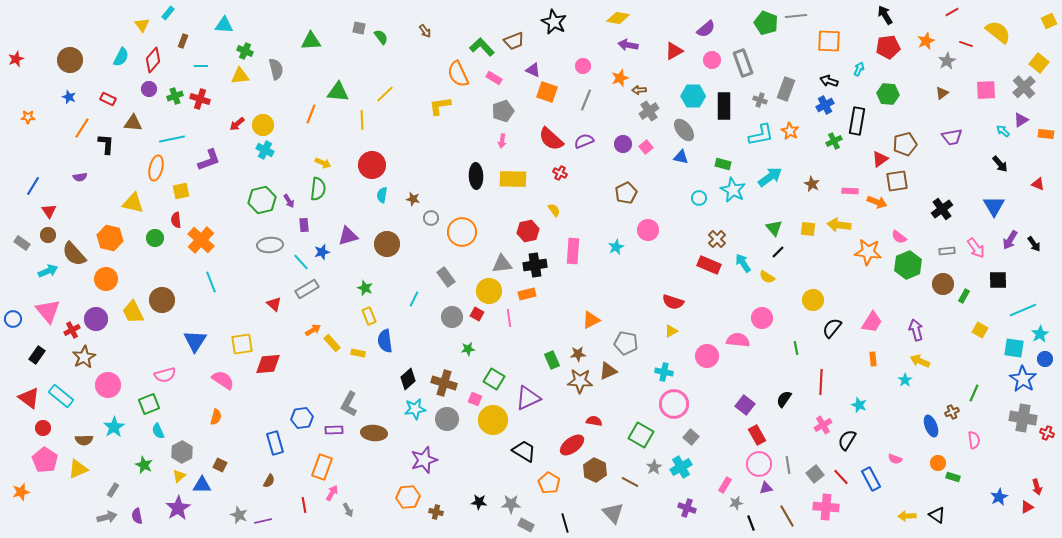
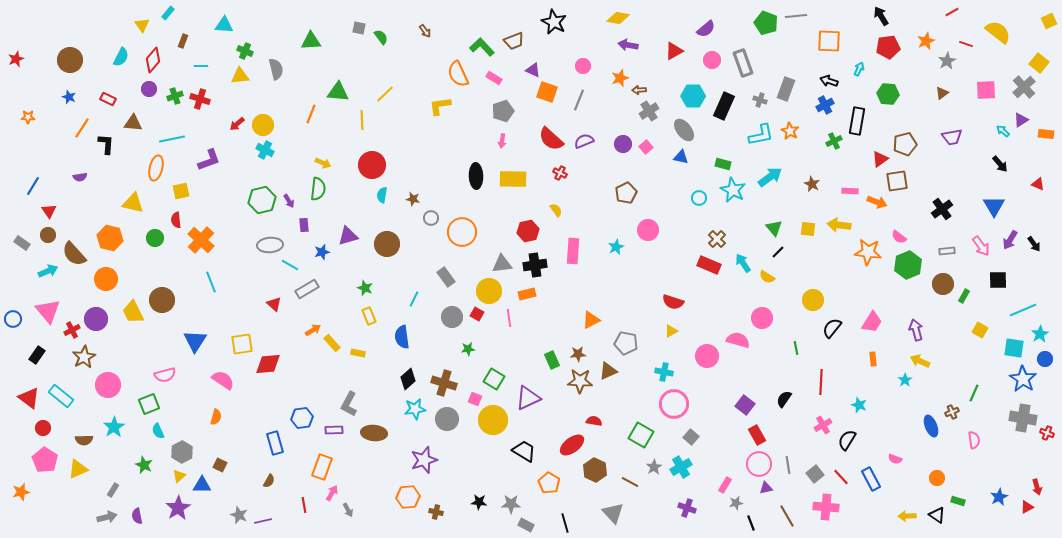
black arrow at (885, 15): moved 4 px left, 1 px down
gray line at (586, 100): moved 7 px left
black rectangle at (724, 106): rotated 24 degrees clockwise
yellow semicircle at (554, 210): moved 2 px right
pink arrow at (976, 248): moved 5 px right, 2 px up
cyan line at (301, 262): moved 11 px left, 3 px down; rotated 18 degrees counterclockwise
pink semicircle at (738, 340): rotated 10 degrees clockwise
blue semicircle at (385, 341): moved 17 px right, 4 px up
orange circle at (938, 463): moved 1 px left, 15 px down
green rectangle at (953, 477): moved 5 px right, 24 px down
